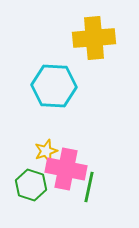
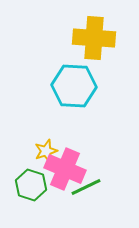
yellow cross: rotated 9 degrees clockwise
cyan hexagon: moved 20 px right
pink cross: moved 1 px left; rotated 12 degrees clockwise
green line: moved 3 px left; rotated 52 degrees clockwise
